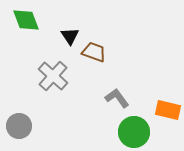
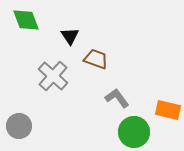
brown trapezoid: moved 2 px right, 7 px down
